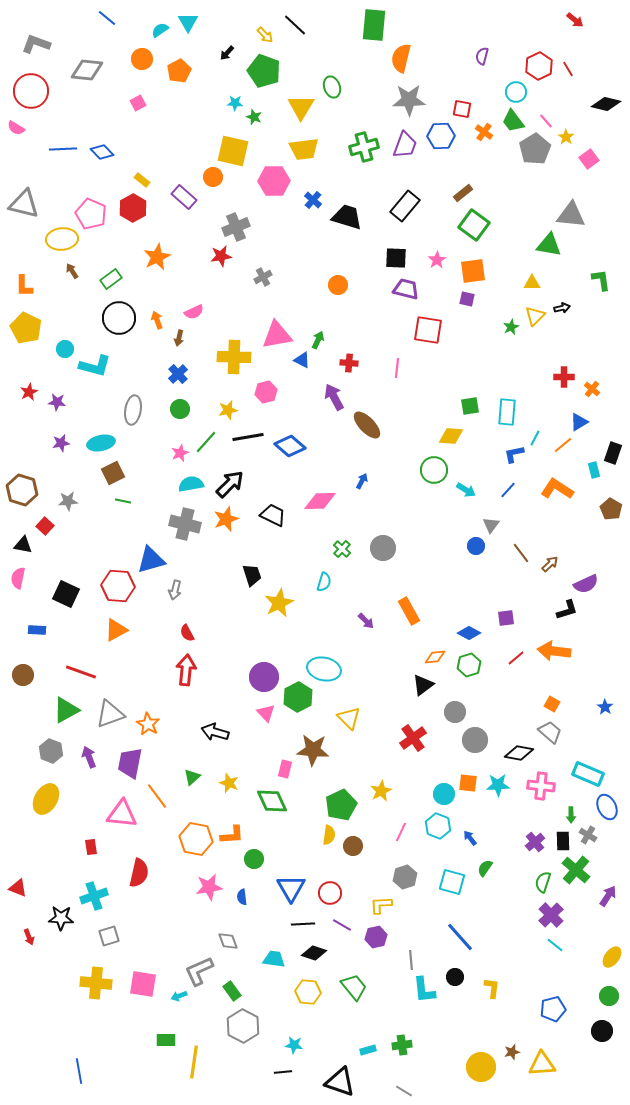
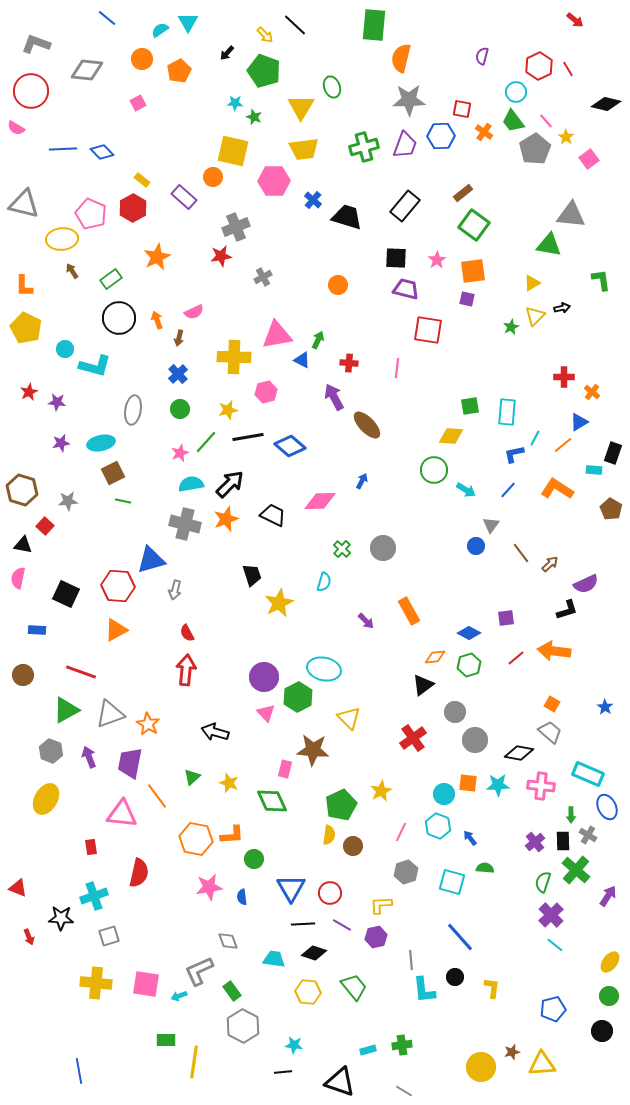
yellow triangle at (532, 283): rotated 30 degrees counterclockwise
orange cross at (592, 389): moved 3 px down
cyan rectangle at (594, 470): rotated 70 degrees counterclockwise
green semicircle at (485, 868): rotated 60 degrees clockwise
gray hexagon at (405, 877): moved 1 px right, 5 px up
yellow ellipse at (612, 957): moved 2 px left, 5 px down
pink square at (143, 984): moved 3 px right
